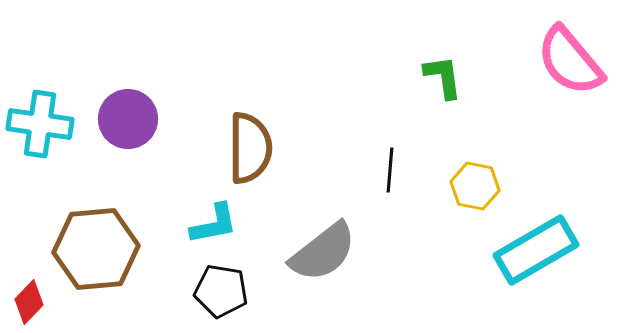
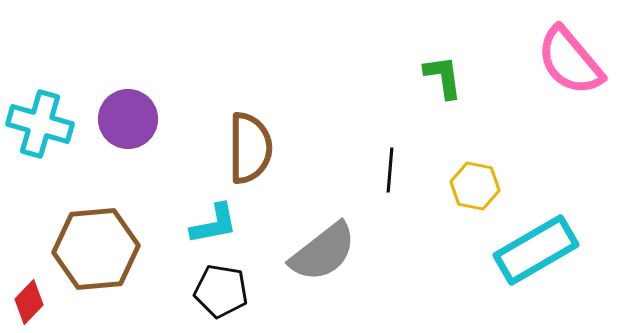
cyan cross: rotated 8 degrees clockwise
